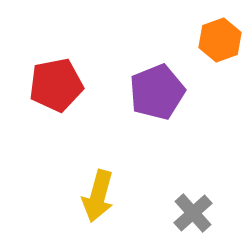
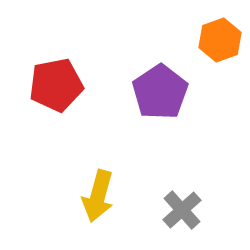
purple pentagon: moved 3 px right; rotated 12 degrees counterclockwise
gray cross: moved 11 px left, 3 px up
